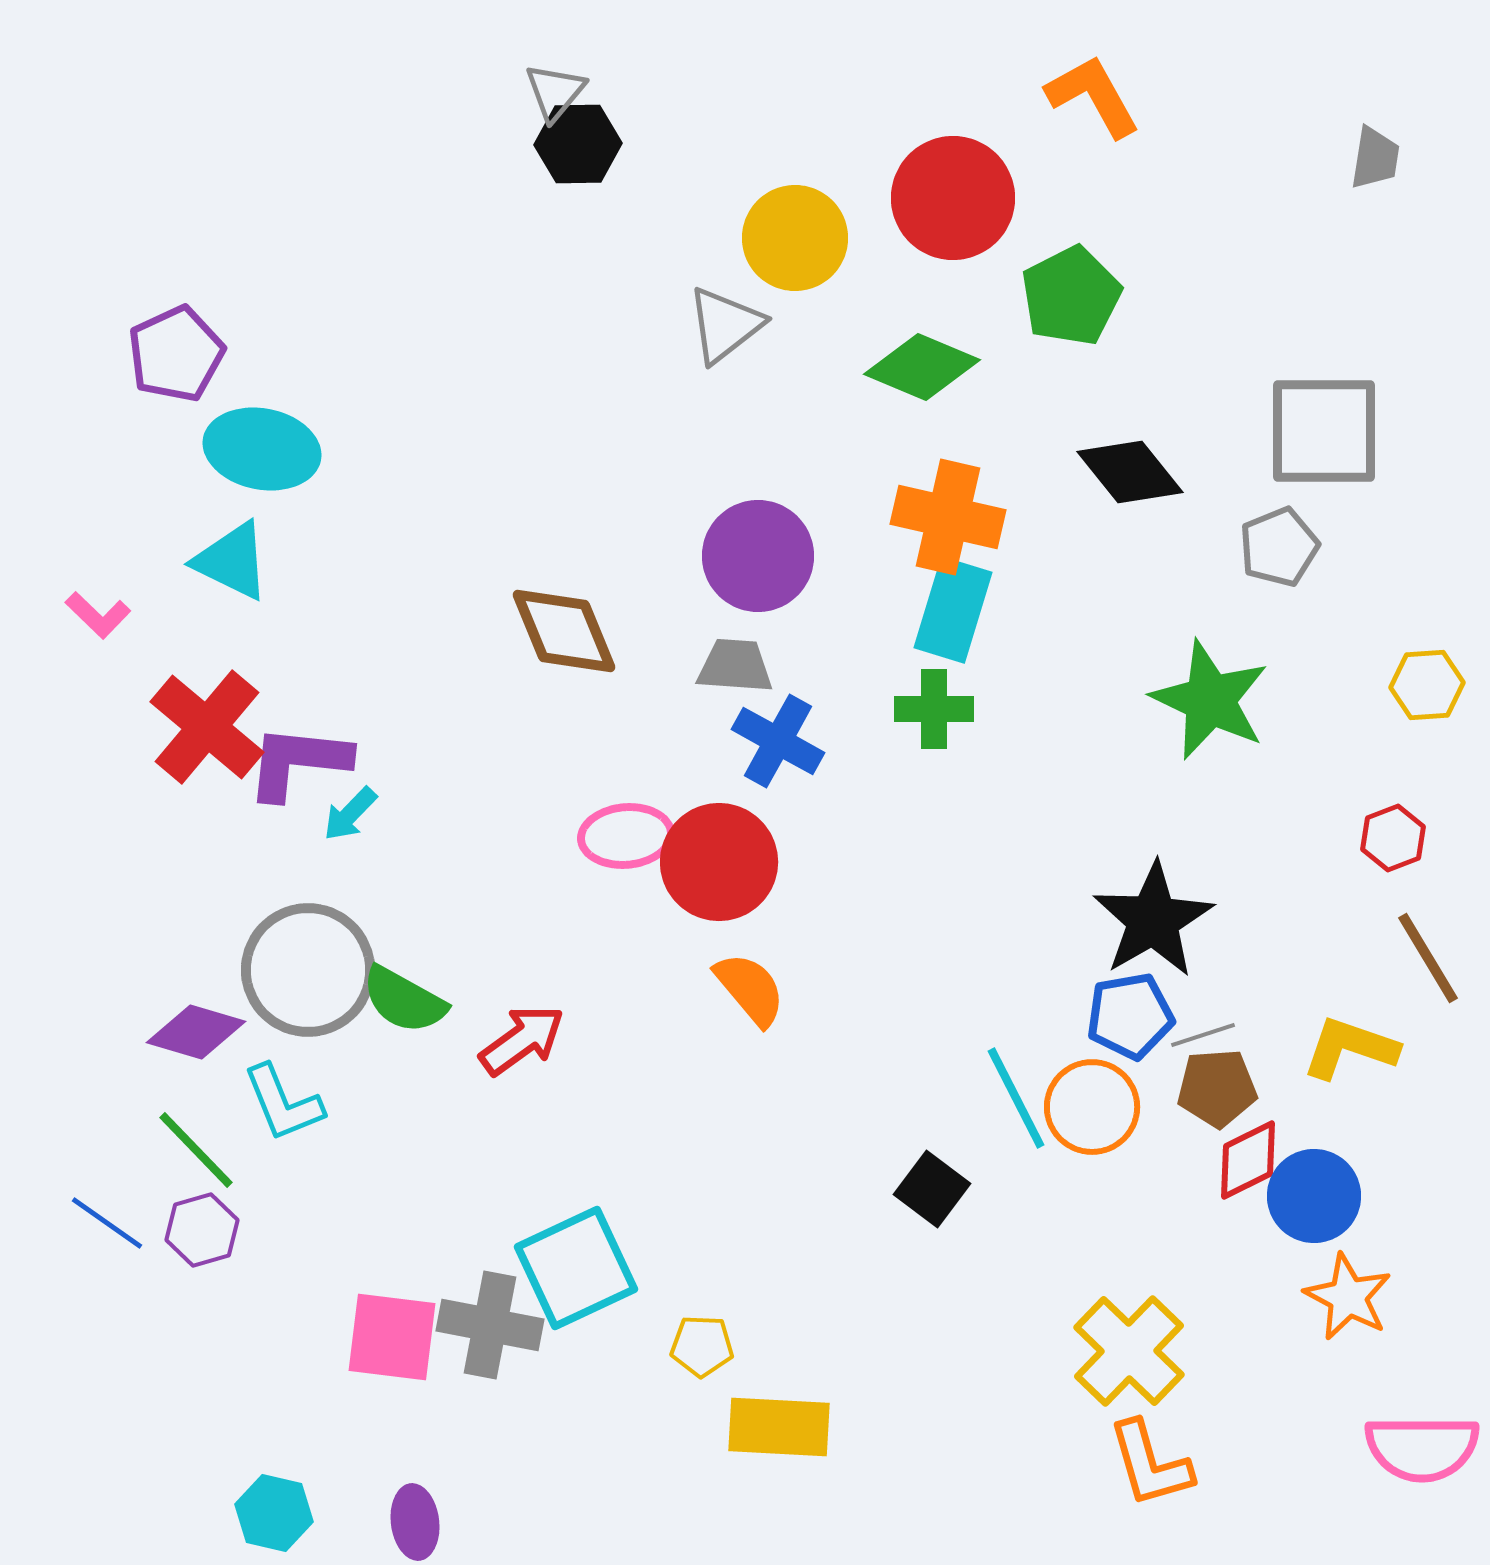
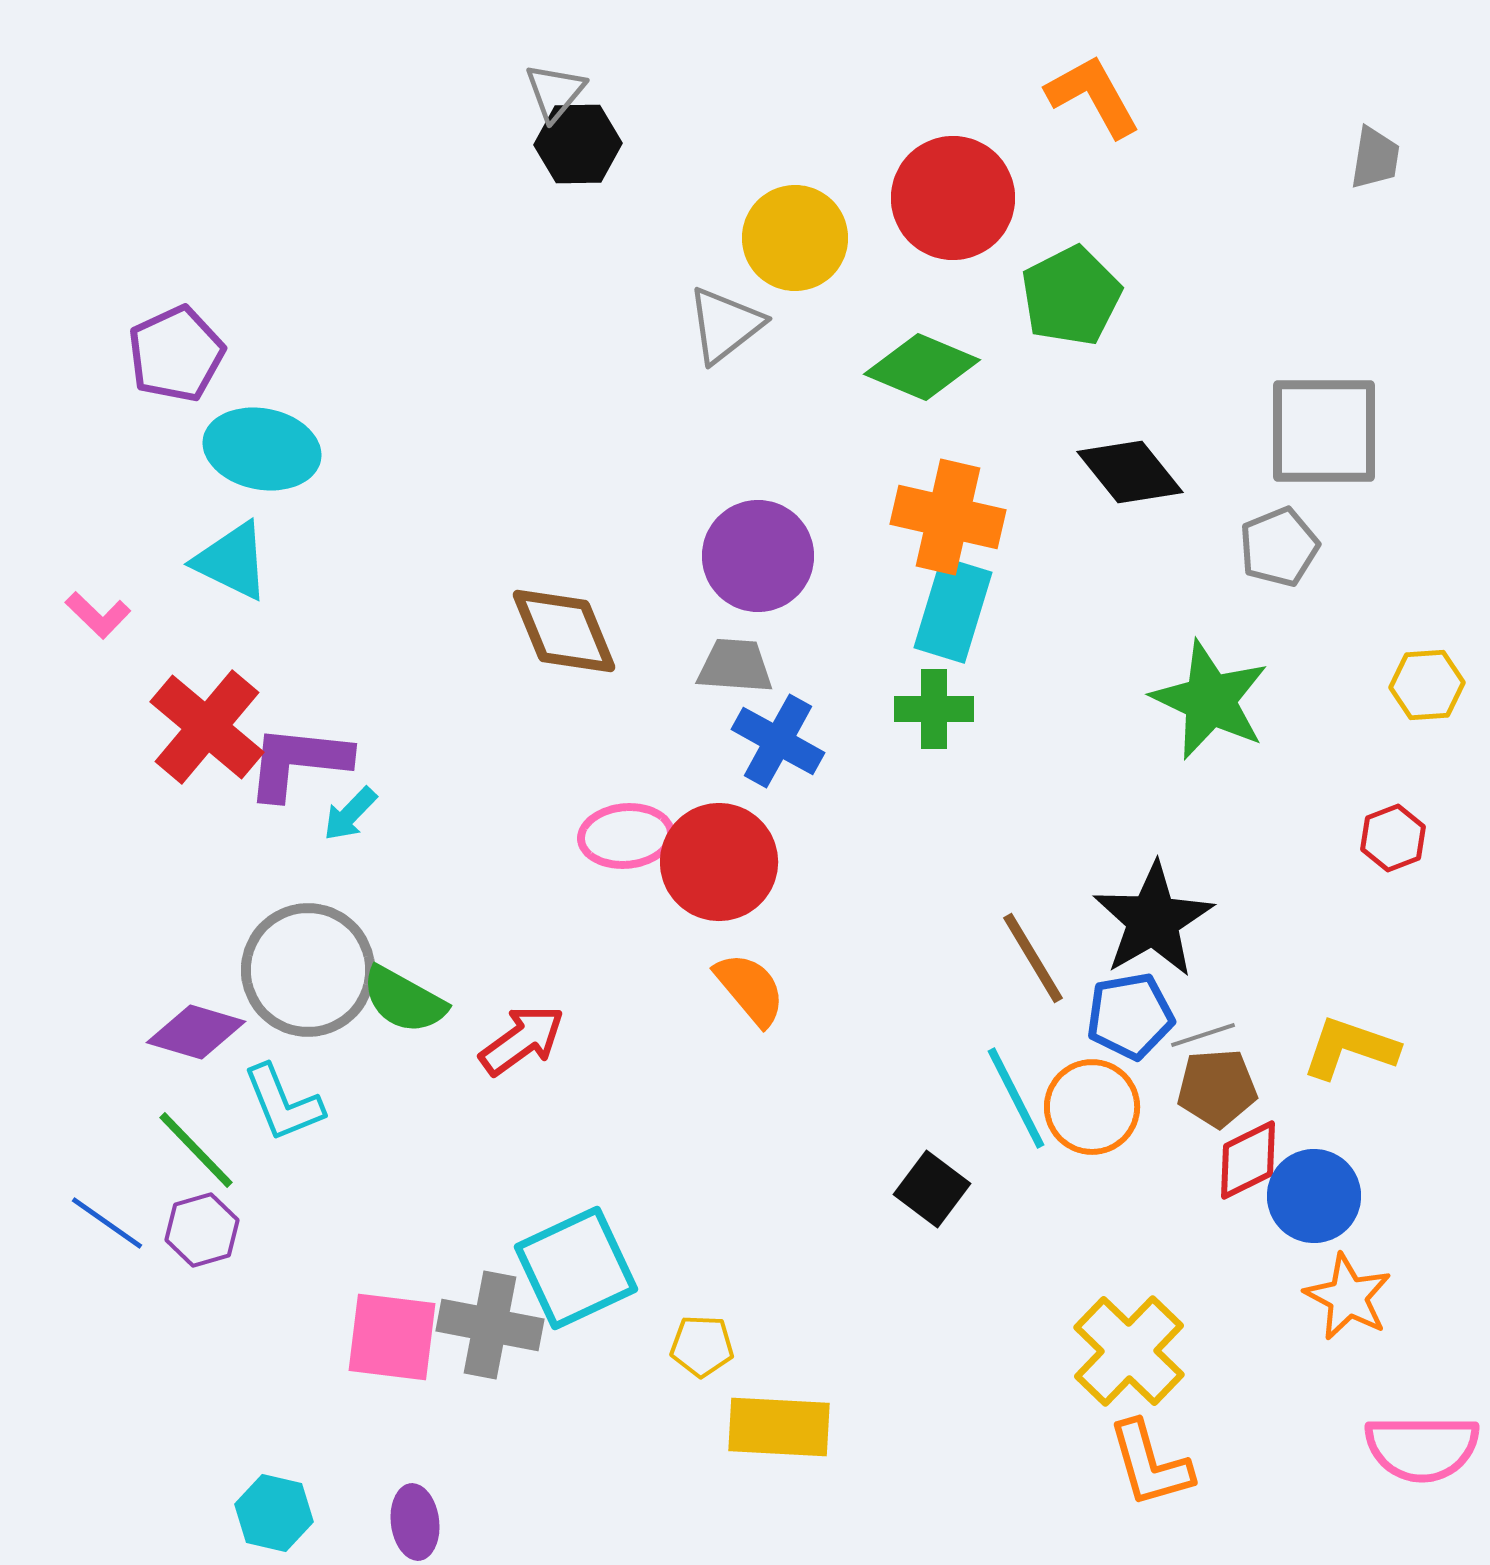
brown line at (1428, 958): moved 395 px left
